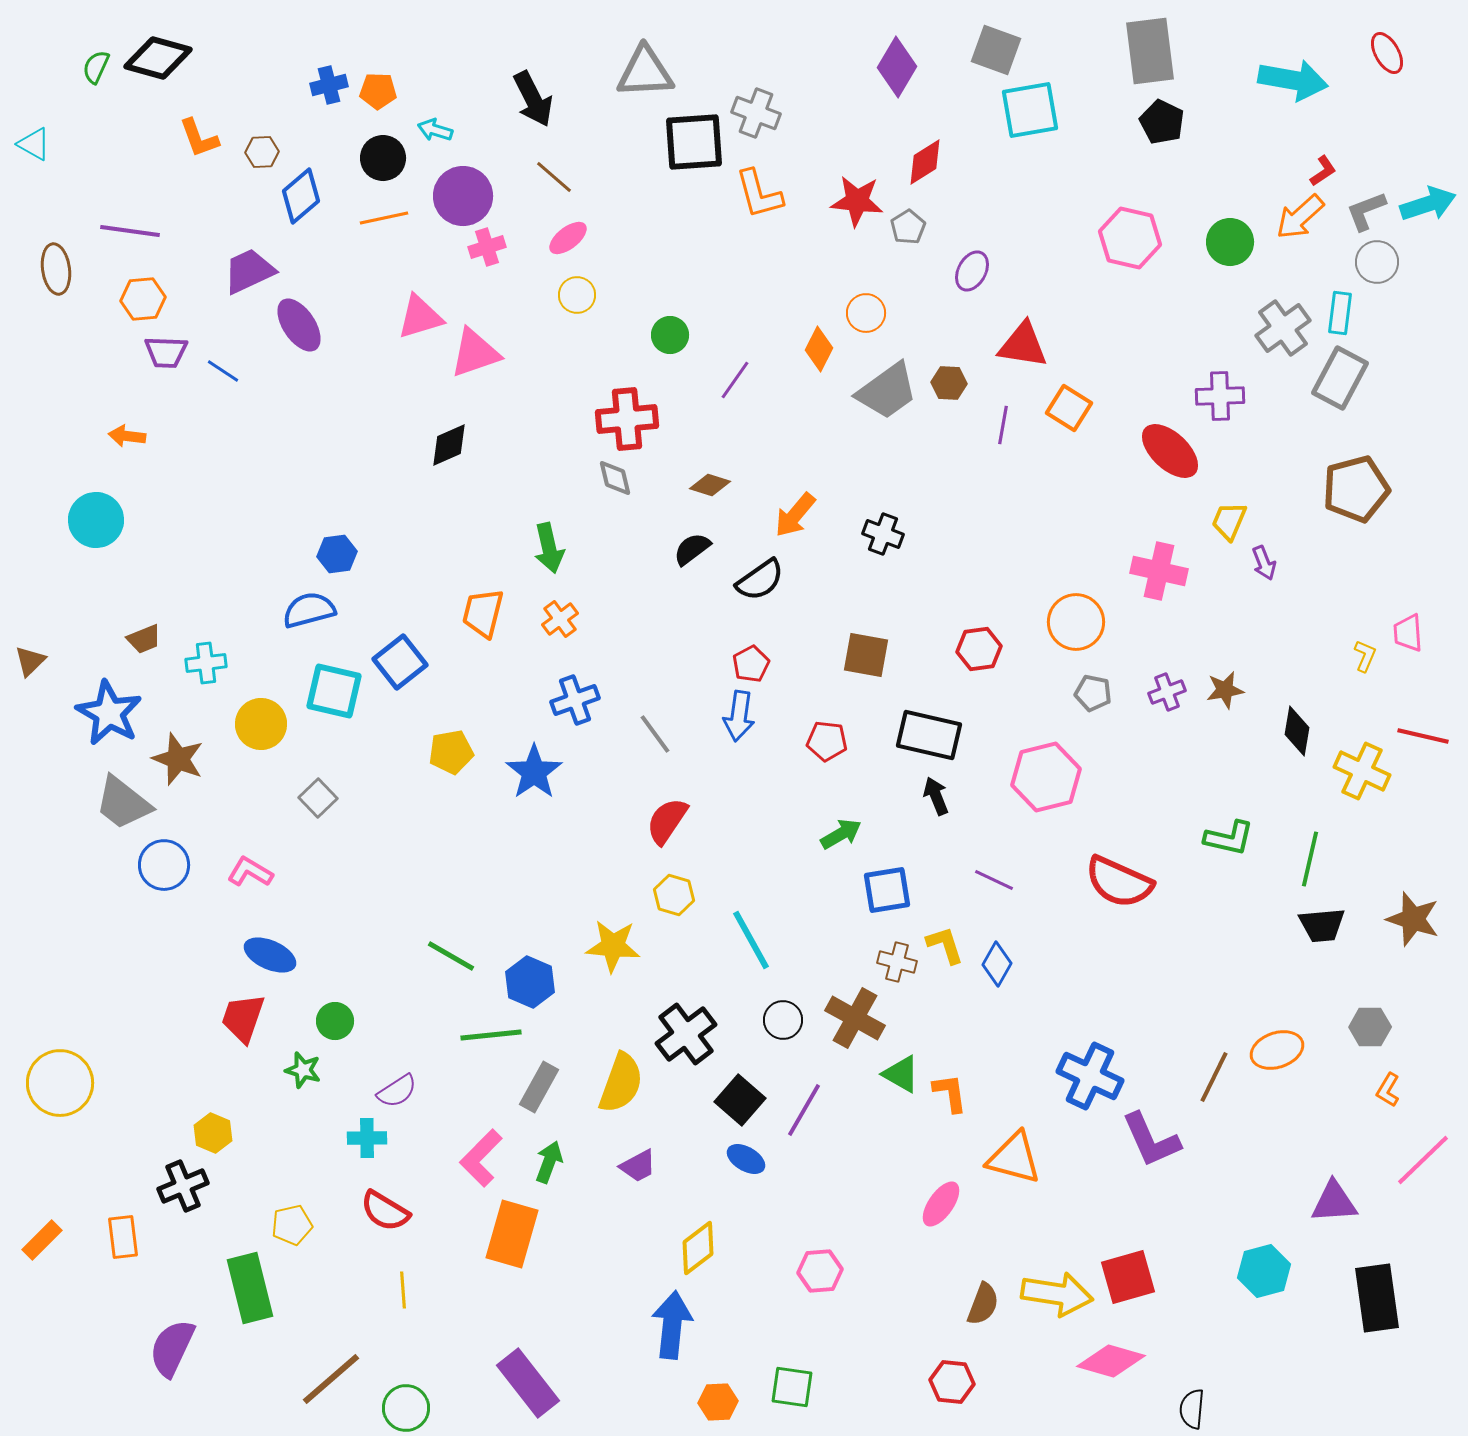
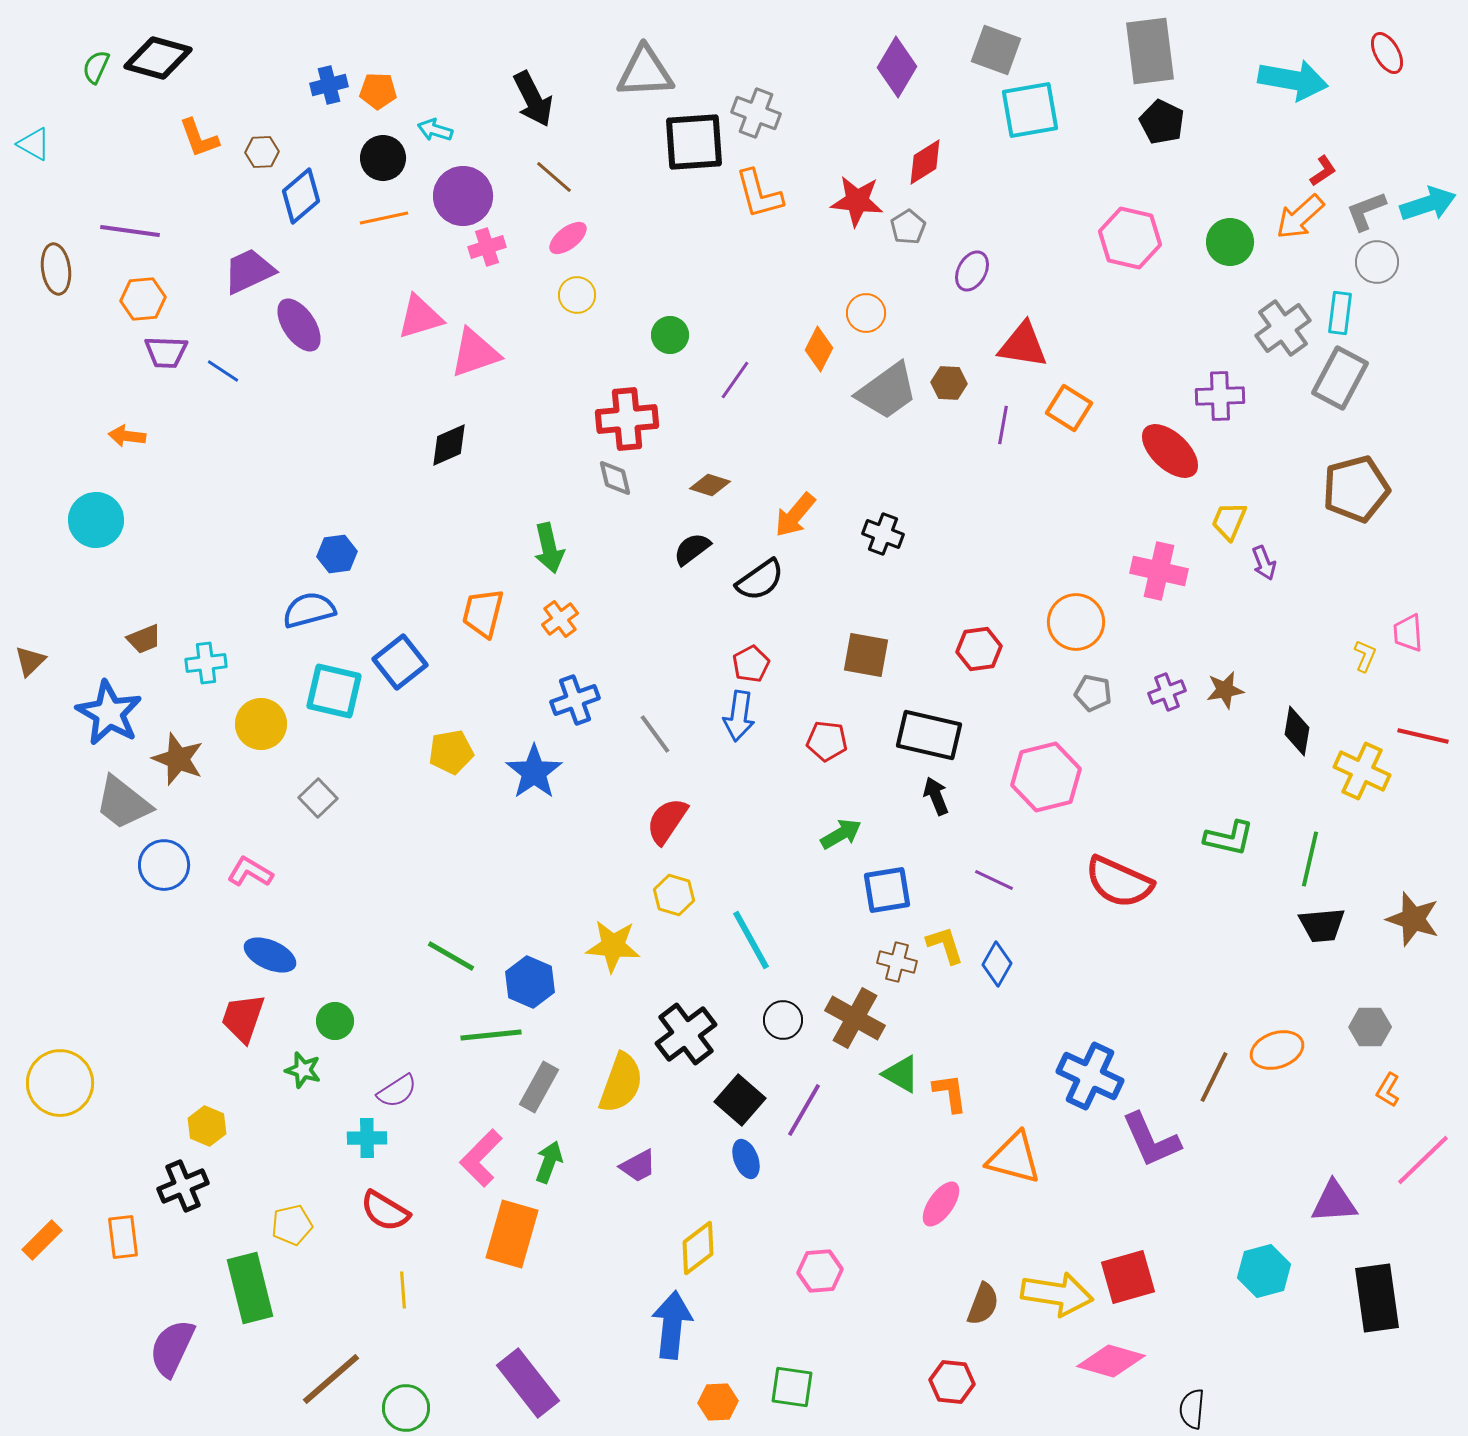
yellow hexagon at (213, 1133): moved 6 px left, 7 px up
blue ellipse at (746, 1159): rotated 39 degrees clockwise
